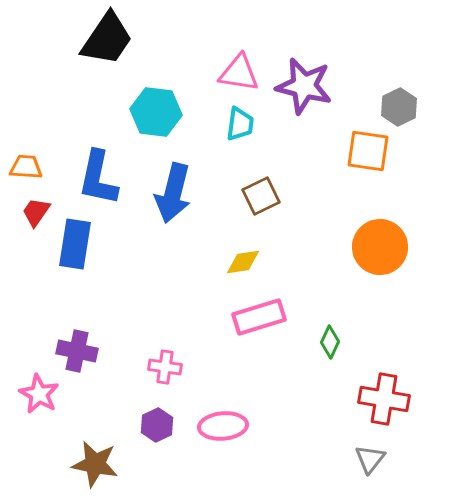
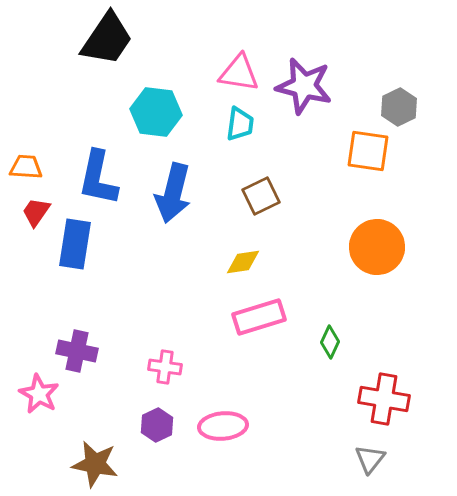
orange circle: moved 3 px left
